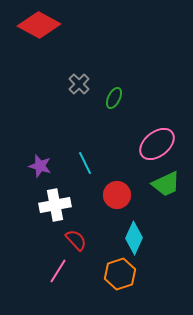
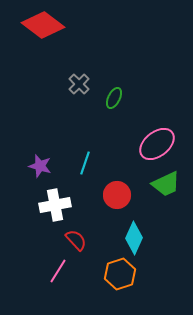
red diamond: moved 4 px right; rotated 9 degrees clockwise
cyan line: rotated 45 degrees clockwise
